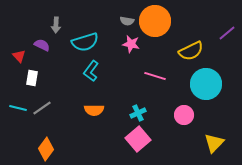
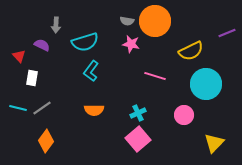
purple line: rotated 18 degrees clockwise
orange diamond: moved 8 px up
